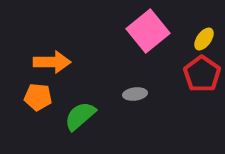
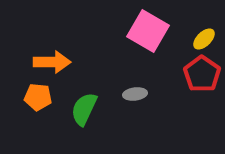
pink square: rotated 21 degrees counterclockwise
yellow ellipse: rotated 10 degrees clockwise
green semicircle: moved 4 px right, 7 px up; rotated 24 degrees counterclockwise
